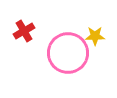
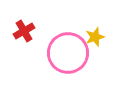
yellow star: moved 1 px down; rotated 18 degrees counterclockwise
